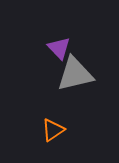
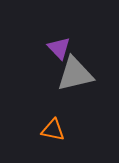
orange triangle: rotated 45 degrees clockwise
